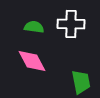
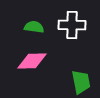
white cross: moved 1 px right, 1 px down
pink diamond: rotated 64 degrees counterclockwise
